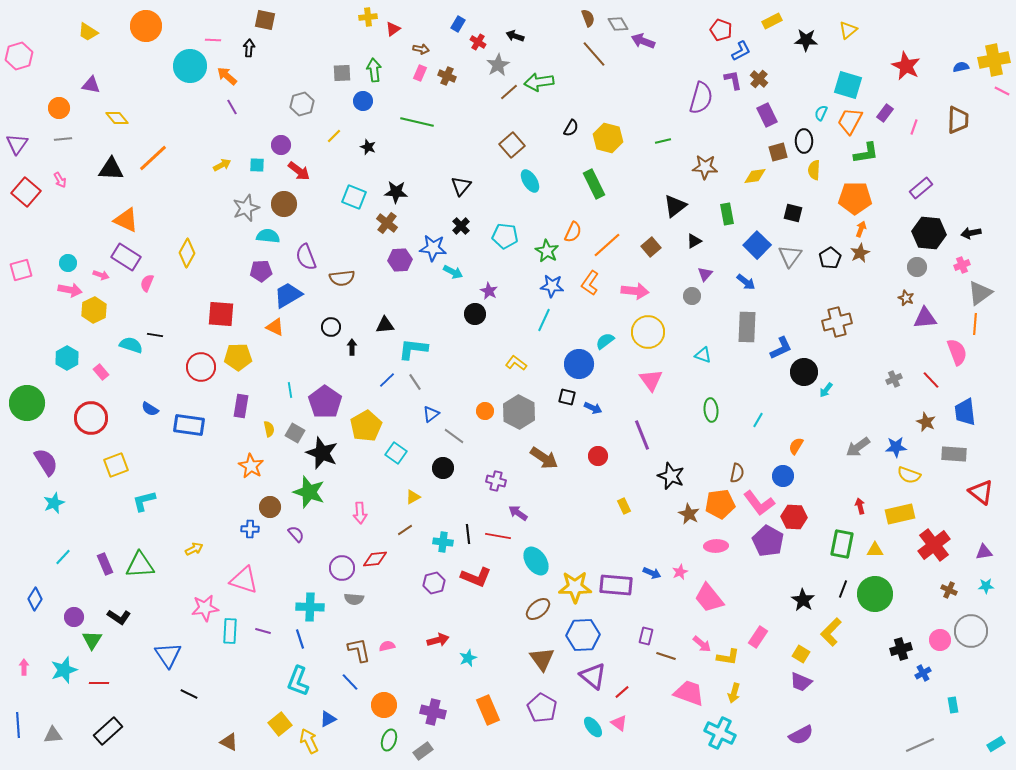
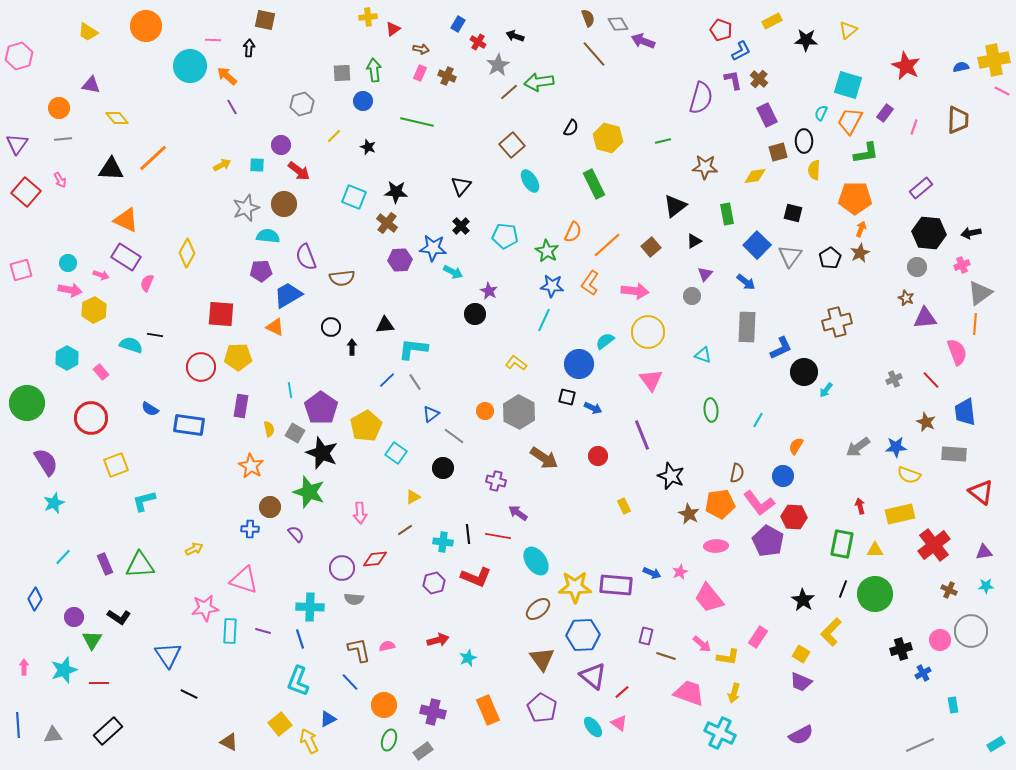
purple pentagon at (325, 402): moved 4 px left, 6 px down
